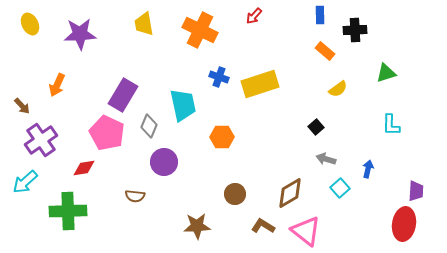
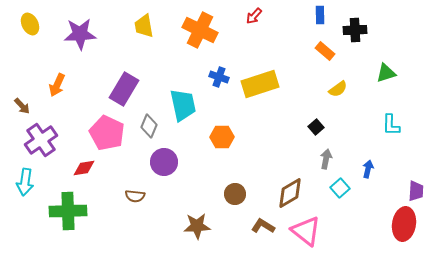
yellow trapezoid: moved 2 px down
purple rectangle: moved 1 px right, 6 px up
gray arrow: rotated 84 degrees clockwise
cyan arrow: rotated 40 degrees counterclockwise
